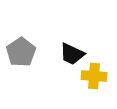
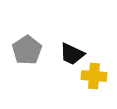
gray pentagon: moved 6 px right, 2 px up
